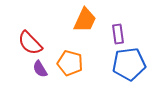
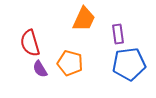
orange trapezoid: moved 1 px left, 1 px up
red semicircle: rotated 28 degrees clockwise
